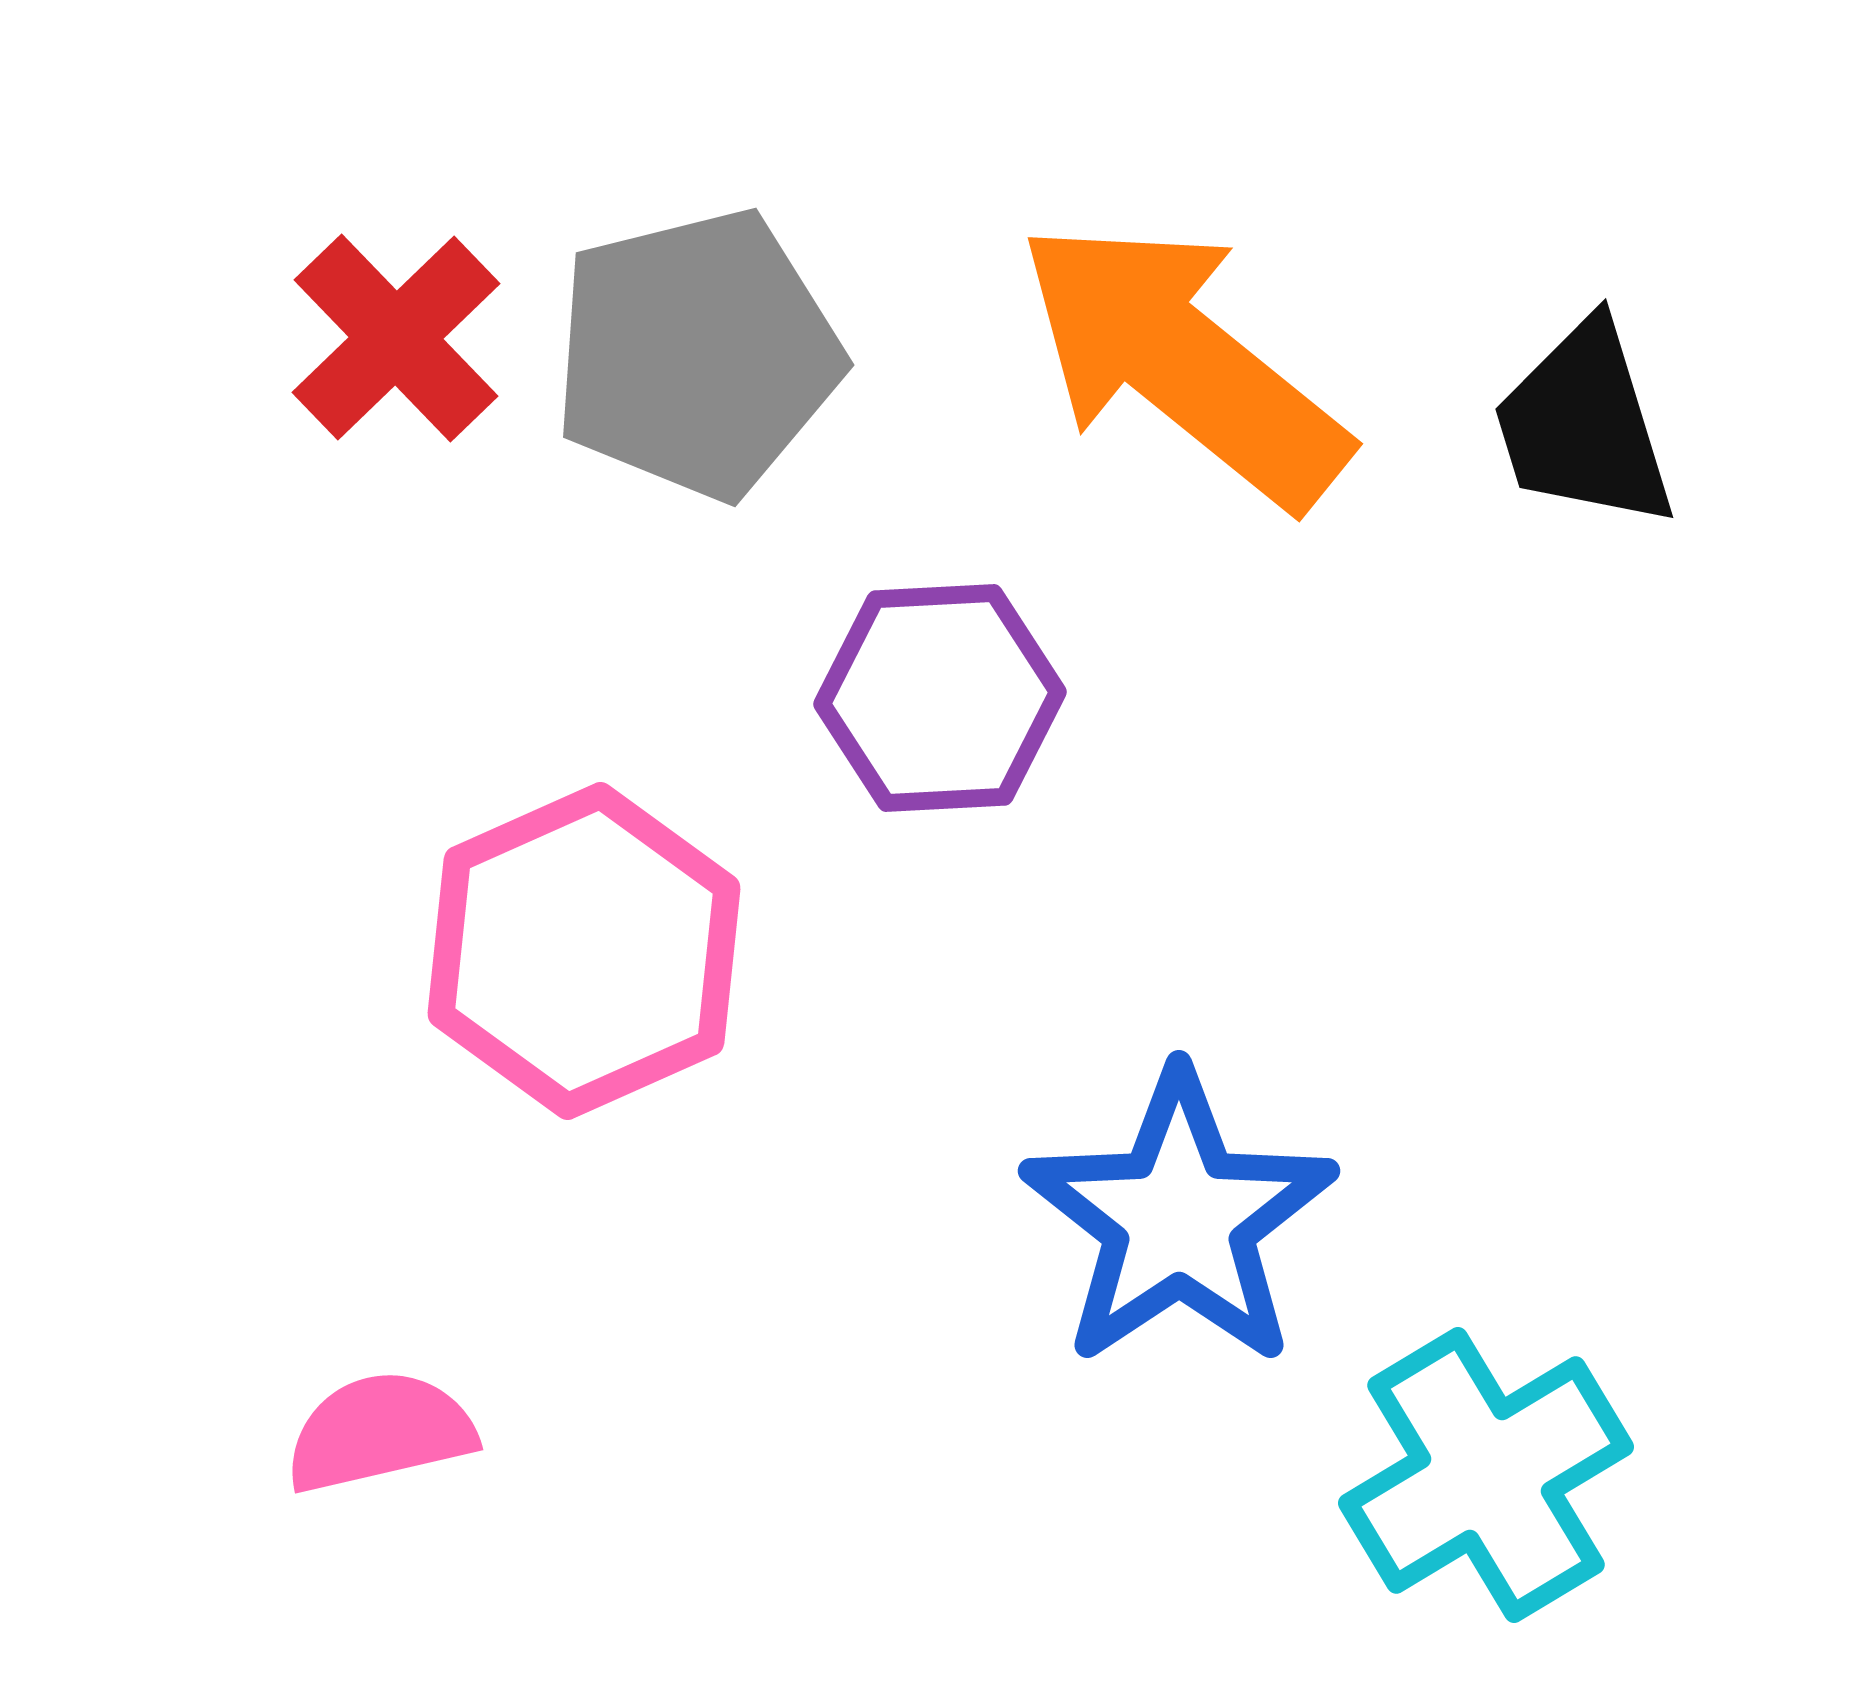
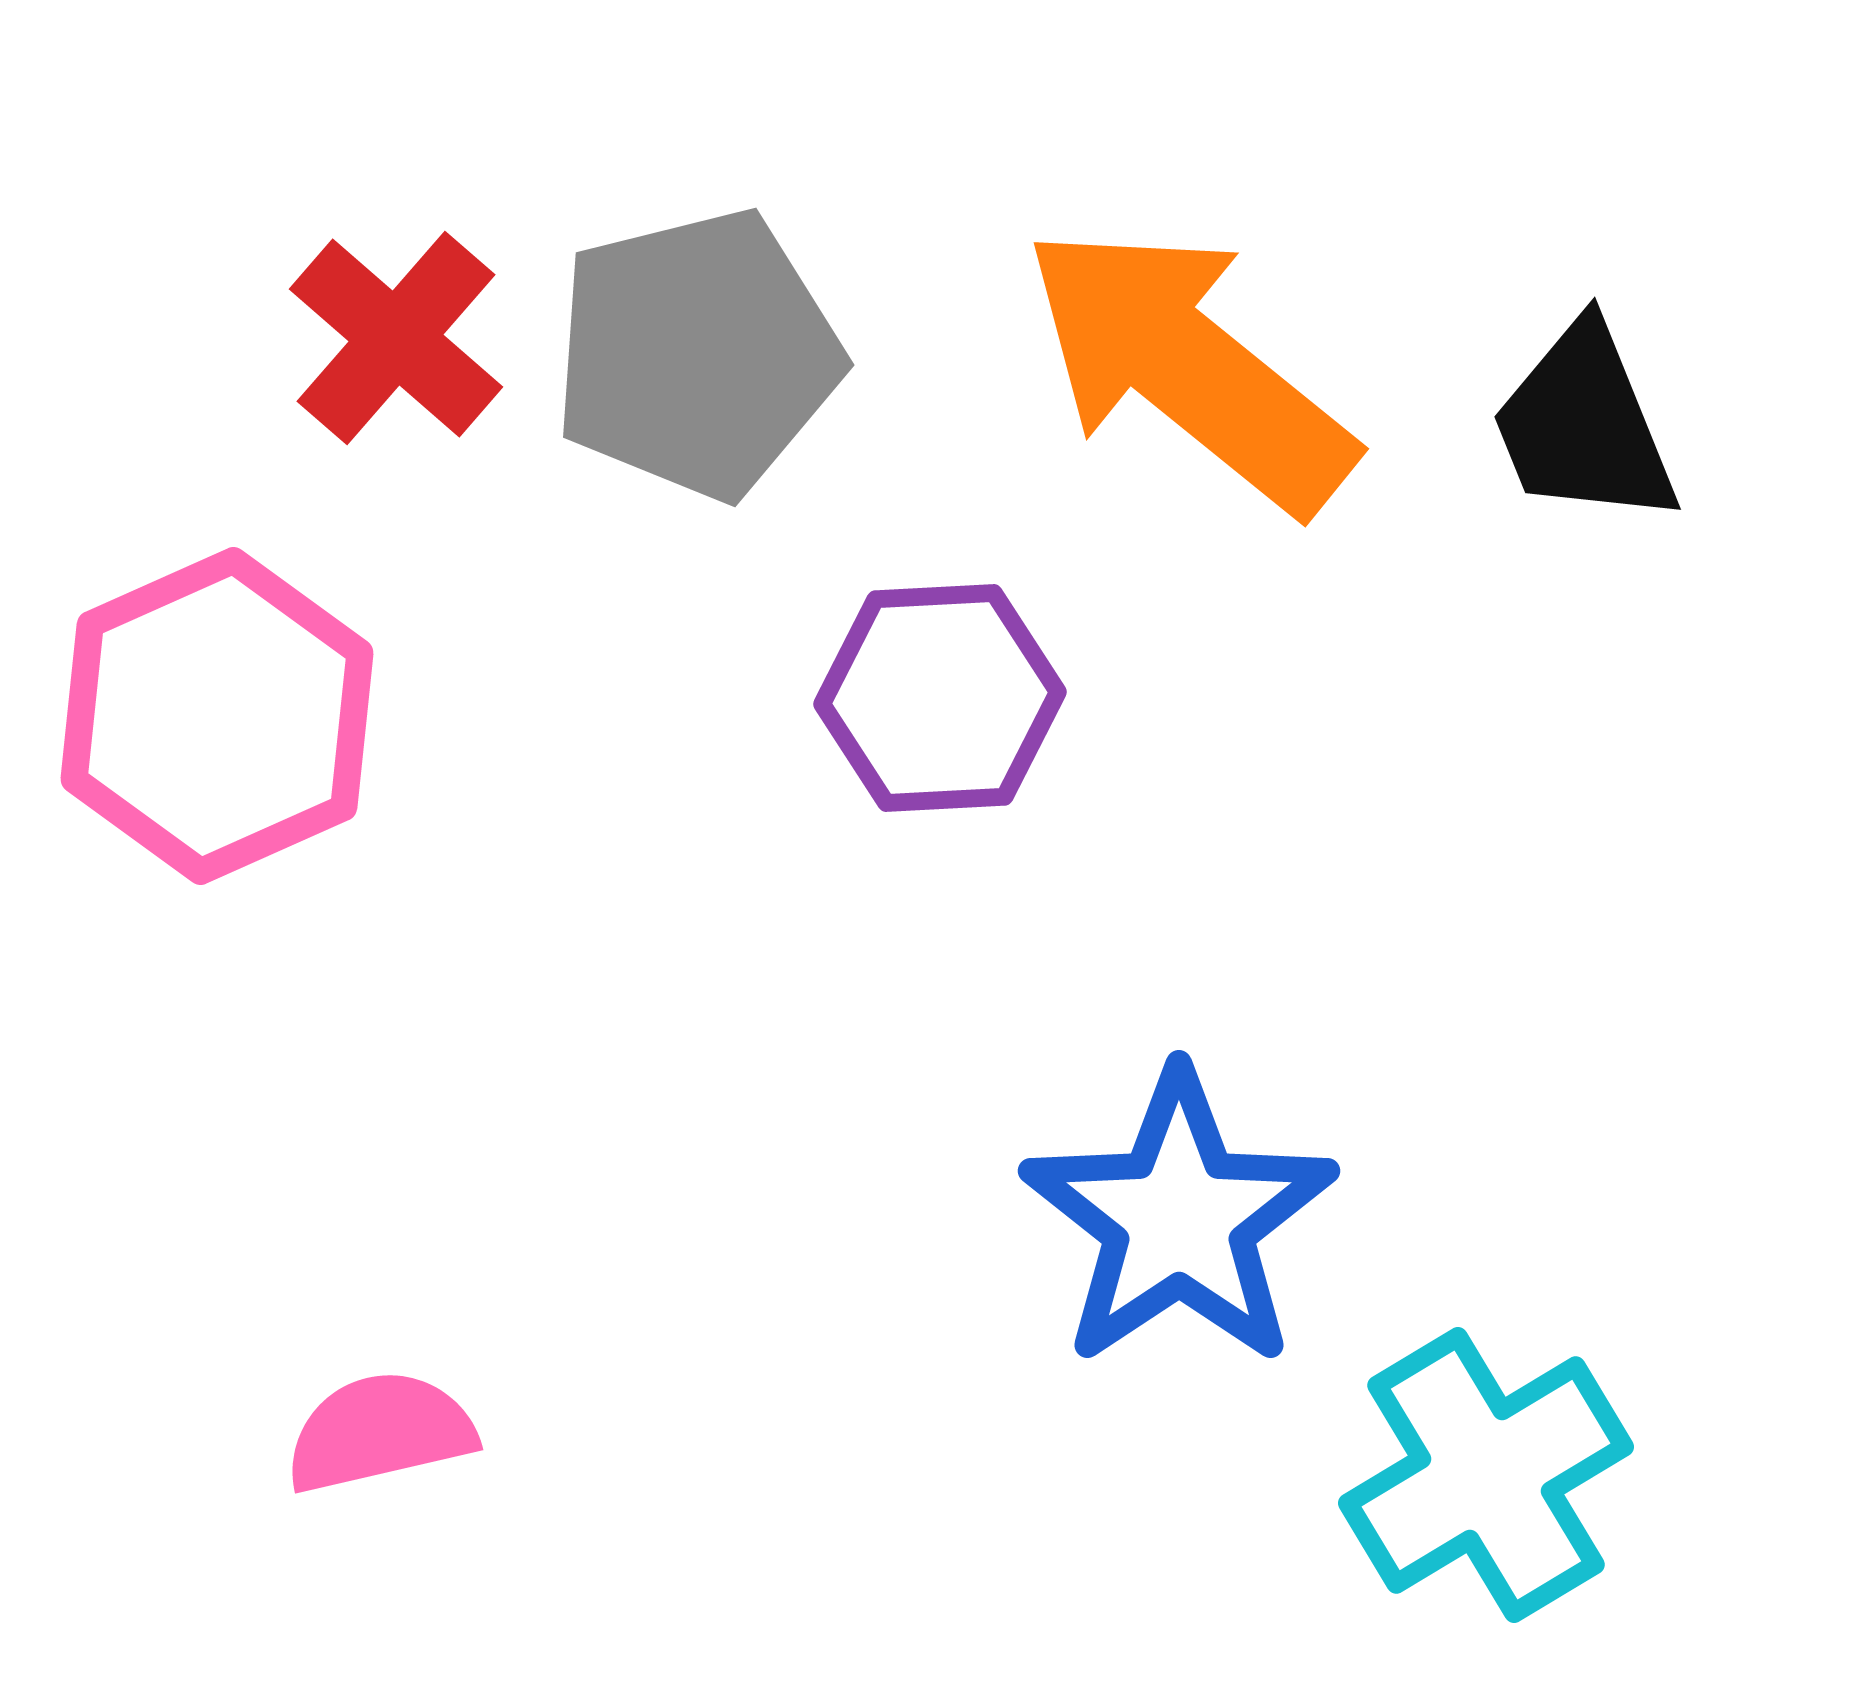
red cross: rotated 5 degrees counterclockwise
orange arrow: moved 6 px right, 5 px down
black trapezoid: rotated 5 degrees counterclockwise
pink hexagon: moved 367 px left, 235 px up
